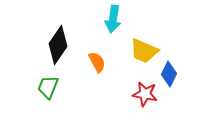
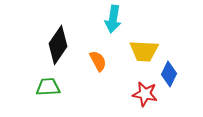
yellow trapezoid: rotated 20 degrees counterclockwise
orange semicircle: moved 1 px right, 1 px up
green trapezoid: rotated 65 degrees clockwise
